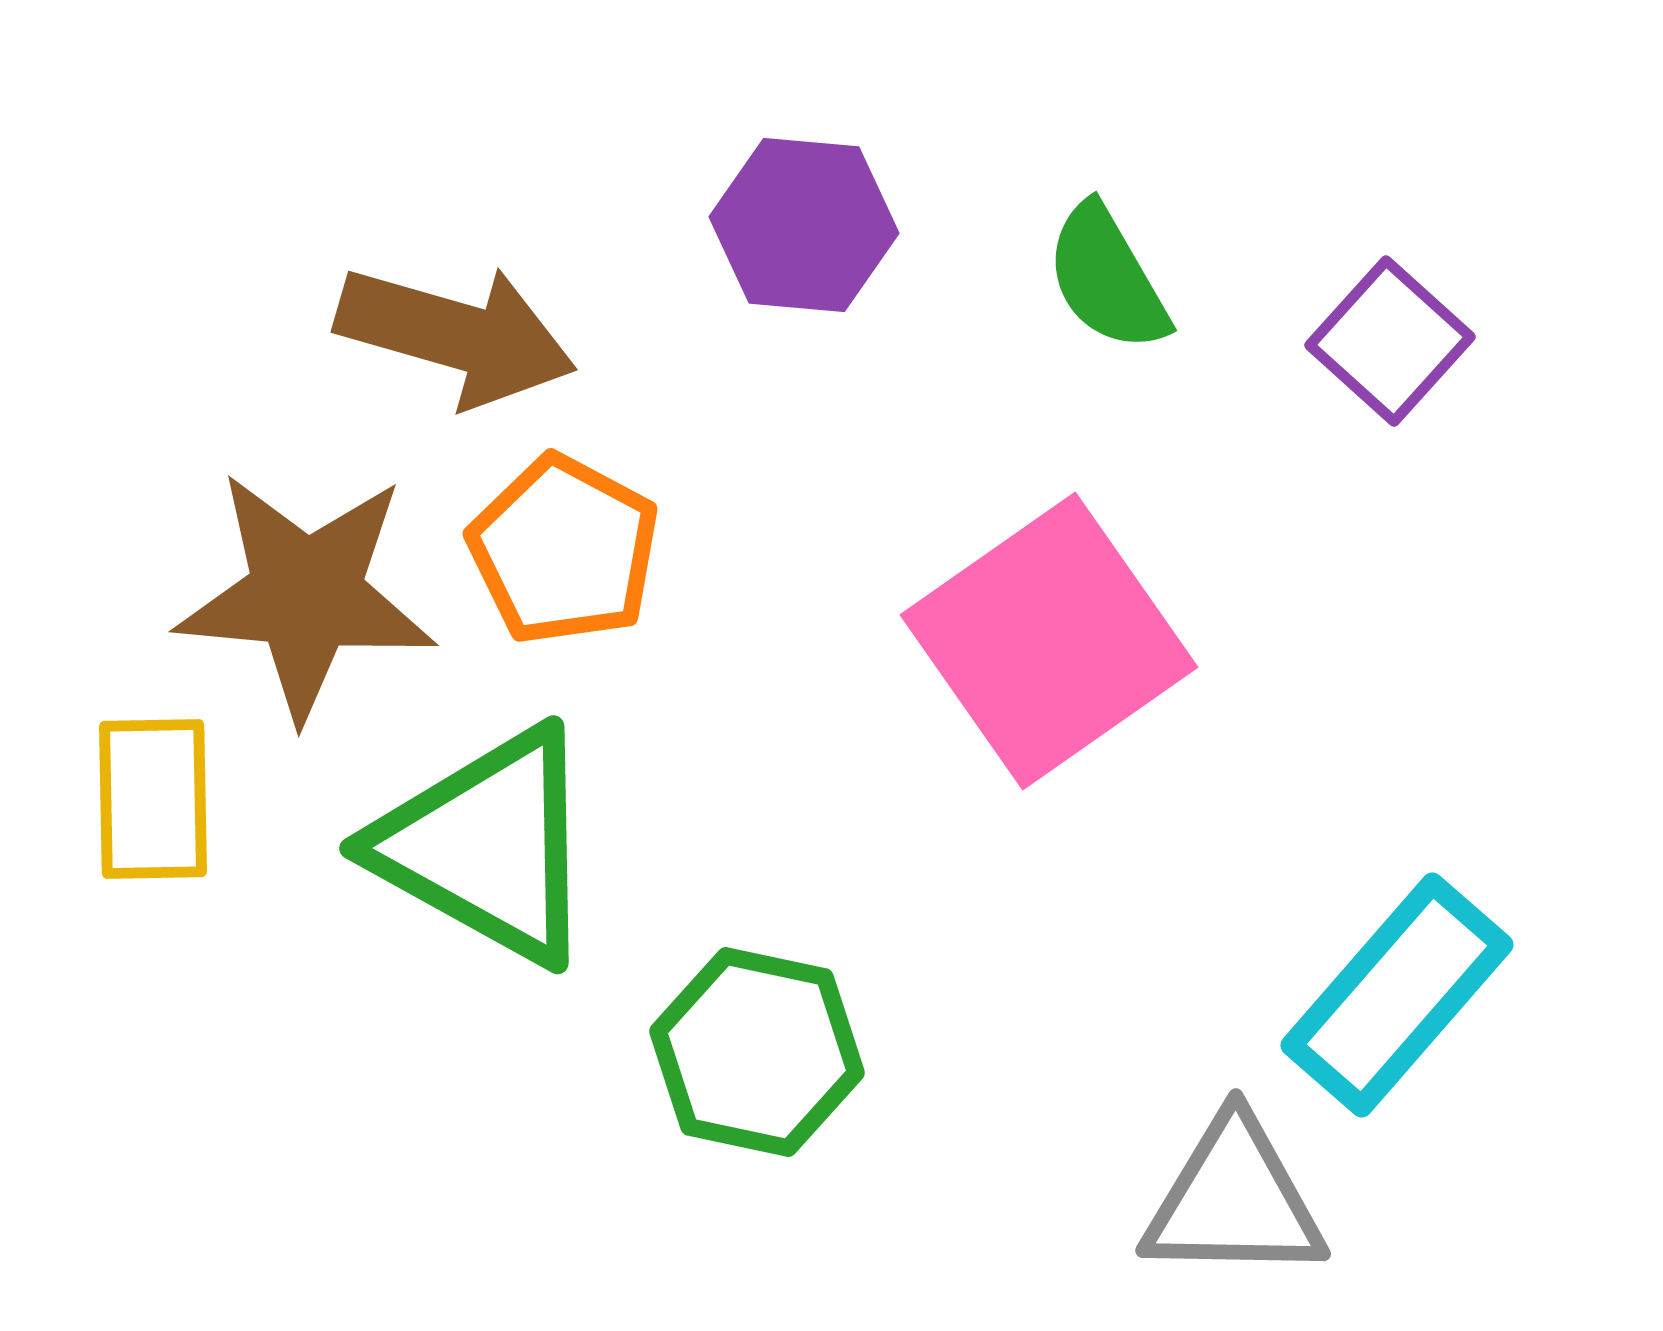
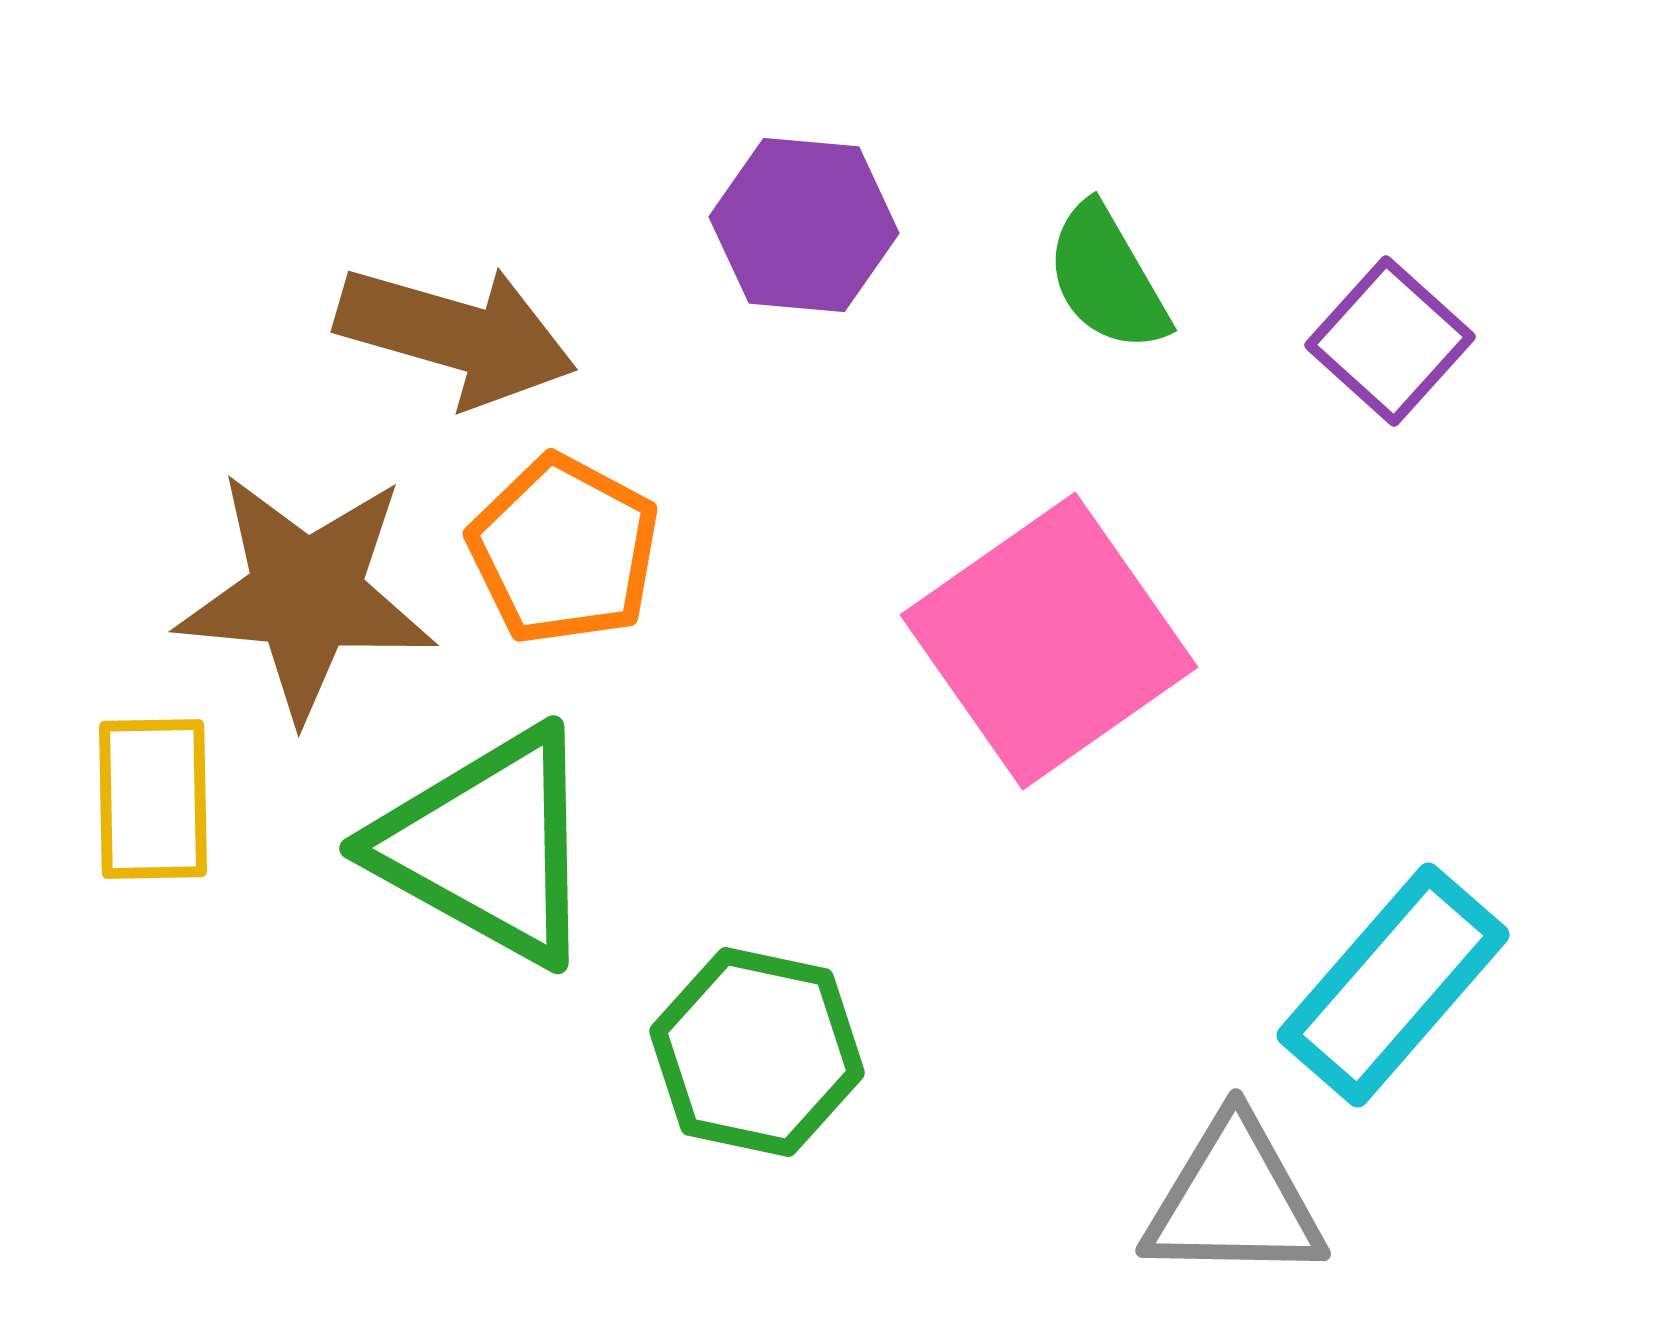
cyan rectangle: moved 4 px left, 10 px up
